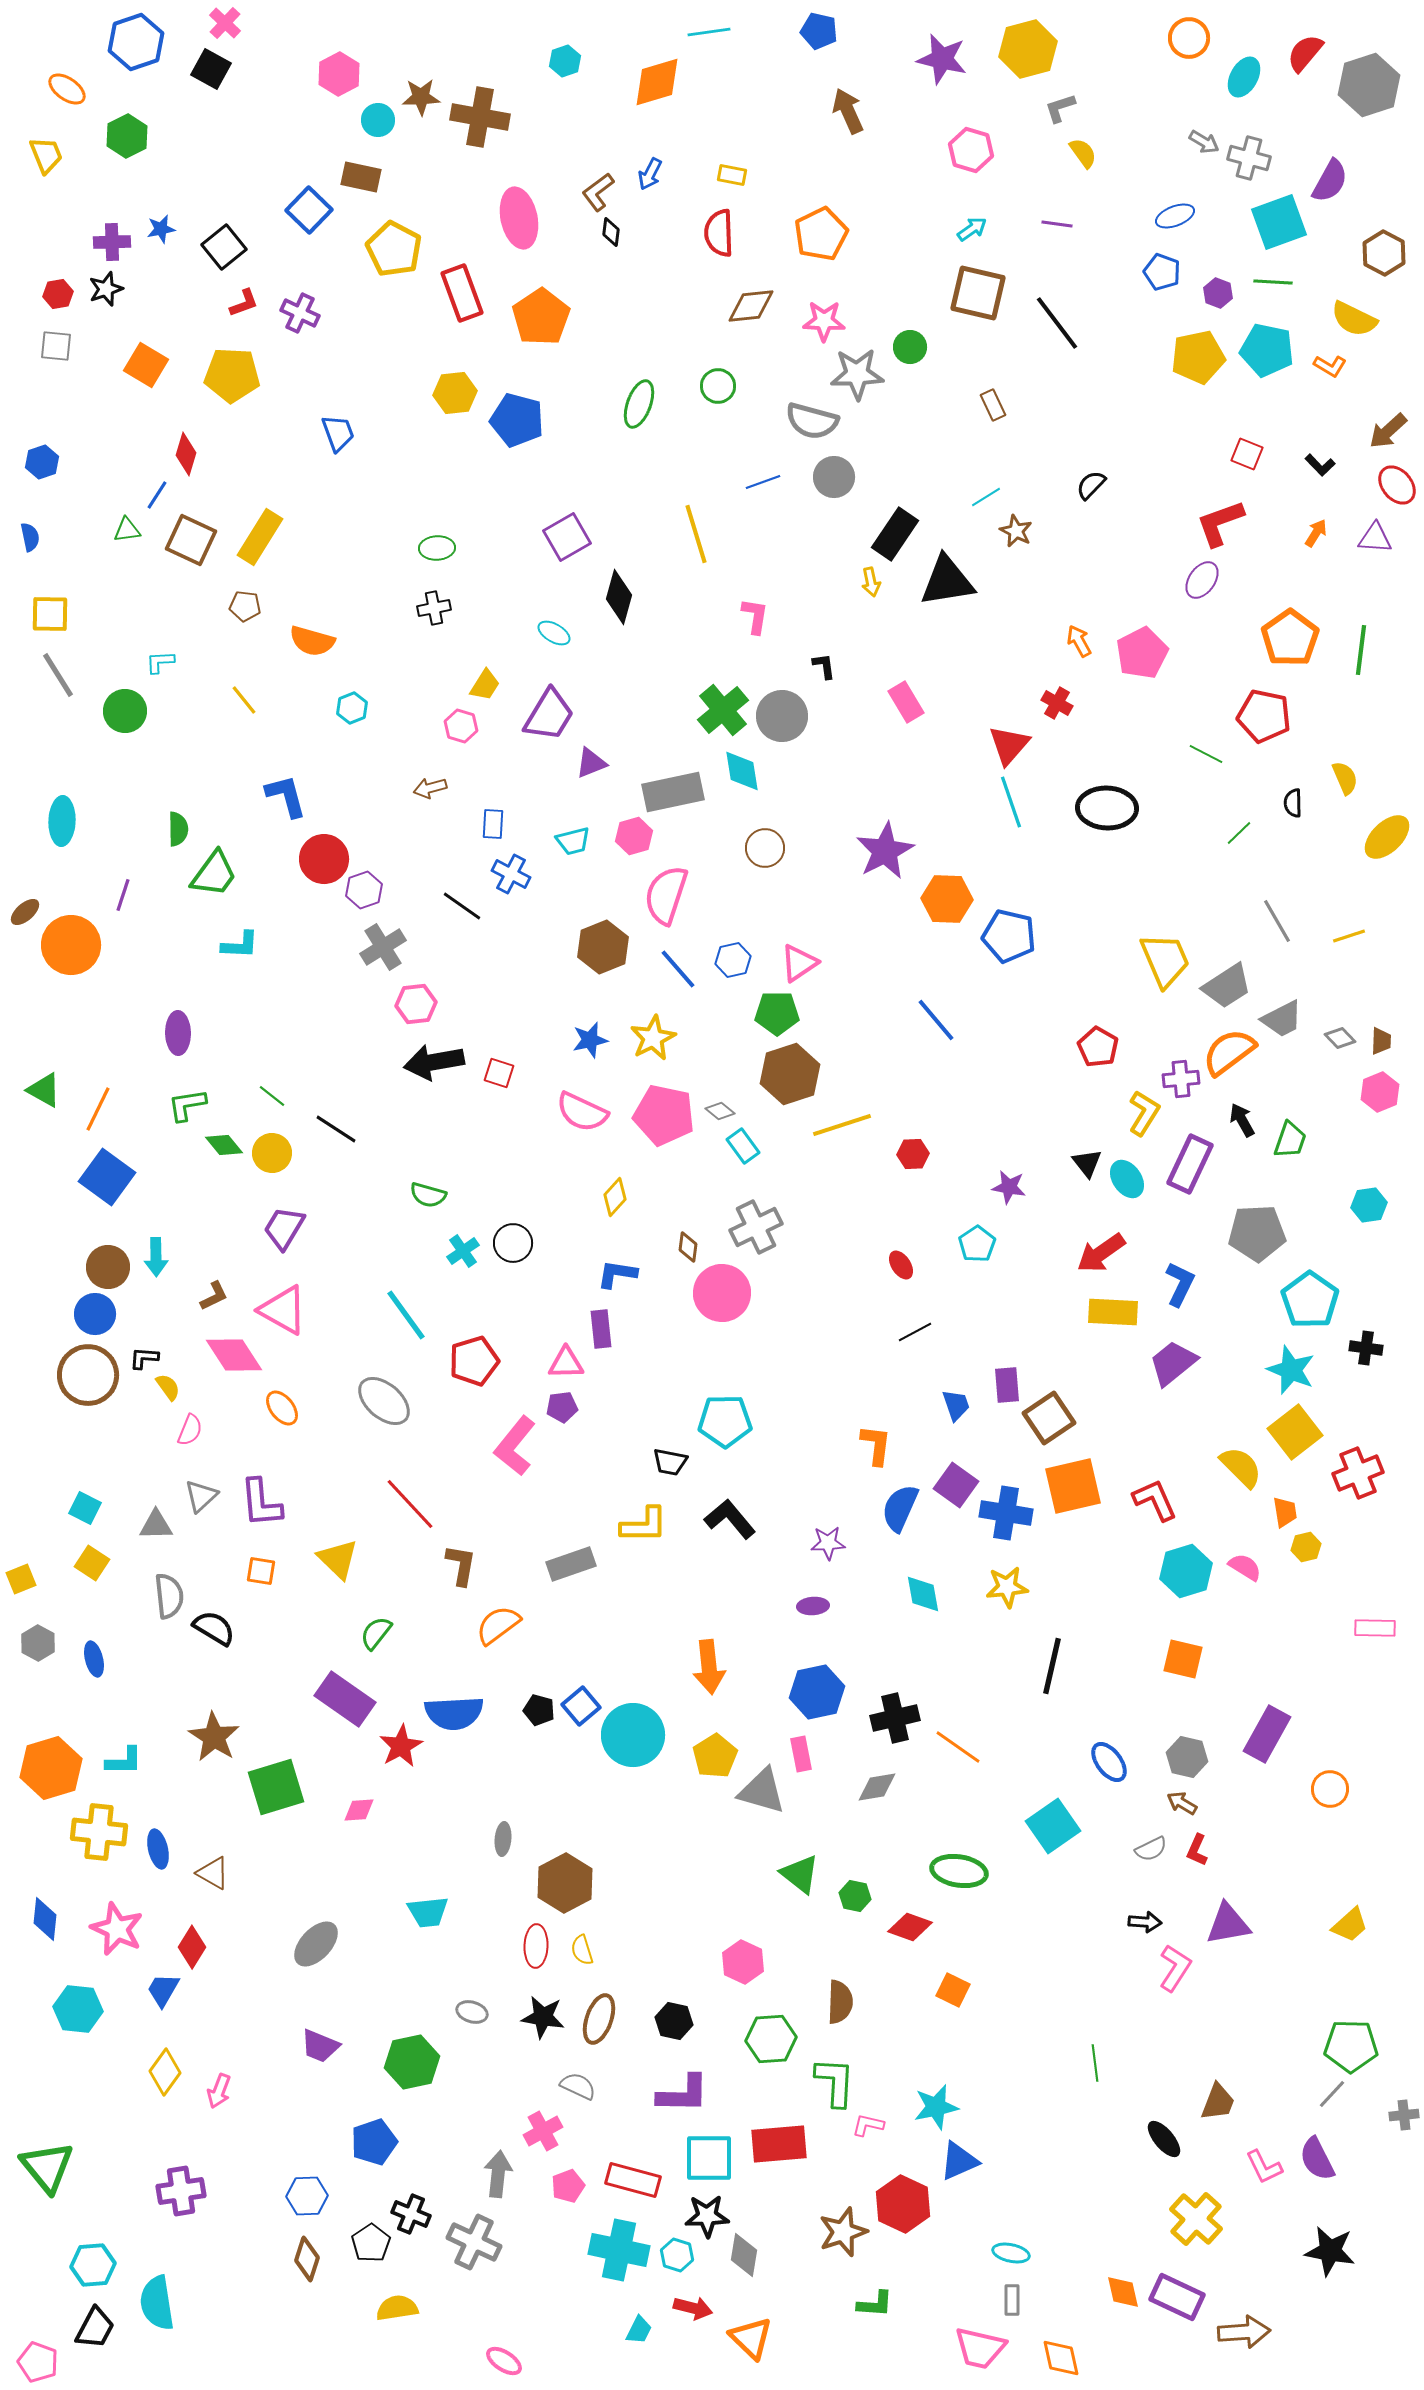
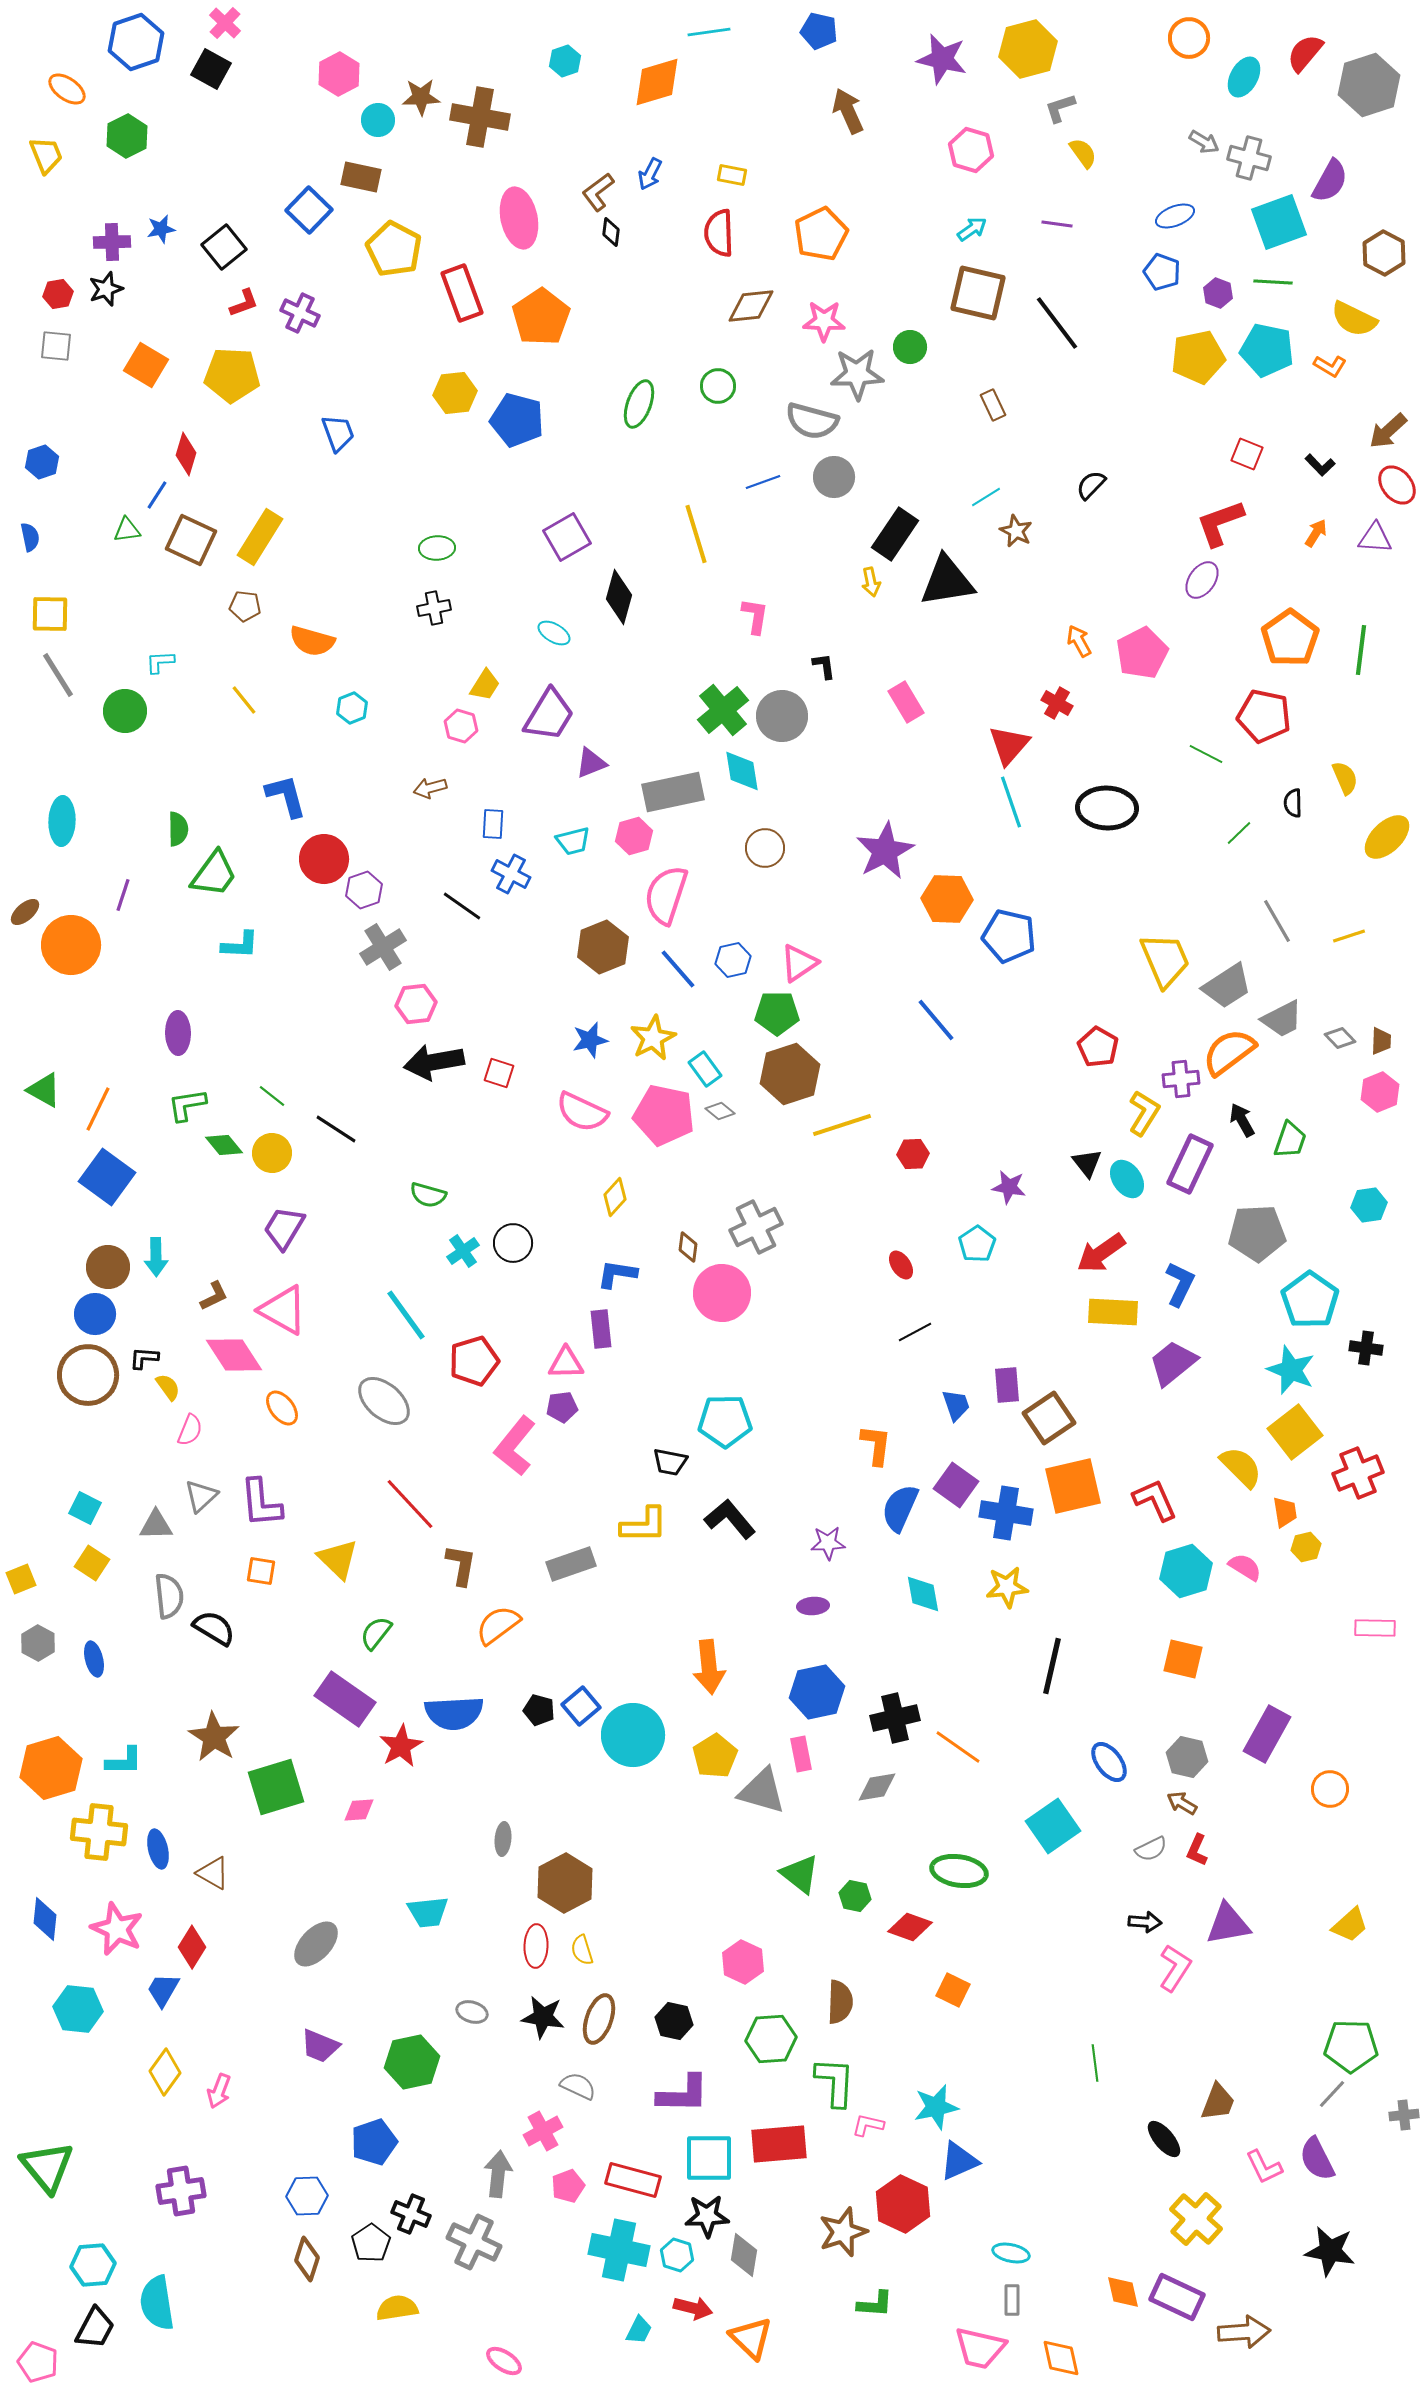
cyan rectangle at (743, 1146): moved 38 px left, 77 px up
